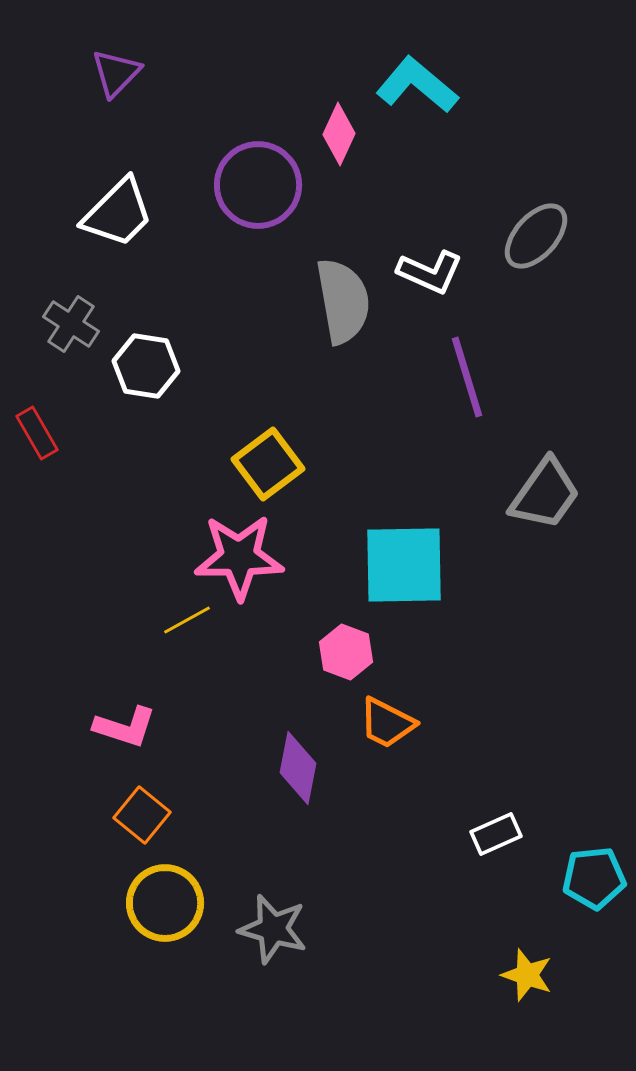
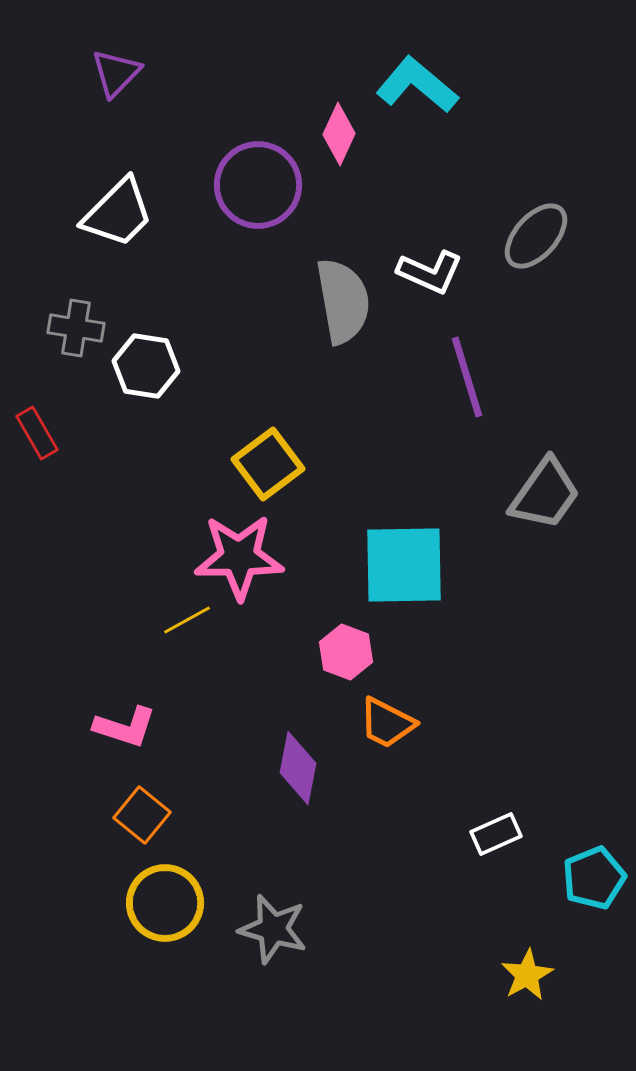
gray cross: moved 5 px right, 4 px down; rotated 24 degrees counterclockwise
cyan pentagon: rotated 16 degrees counterclockwise
yellow star: rotated 24 degrees clockwise
